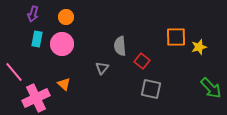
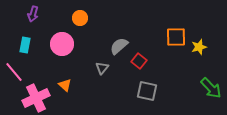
orange circle: moved 14 px right, 1 px down
cyan rectangle: moved 12 px left, 6 px down
gray semicircle: moved 1 px left; rotated 54 degrees clockwise
red square: moved 3 px left
orange triangle: moved 1 px right, 1 px down
gray square: moved 4 px left, 2 px down
